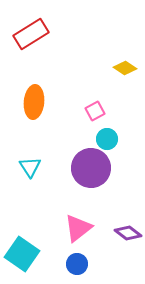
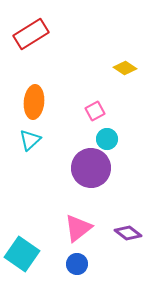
cyan triangle: moved 27 px up; rotated 20 degrees clockwise
